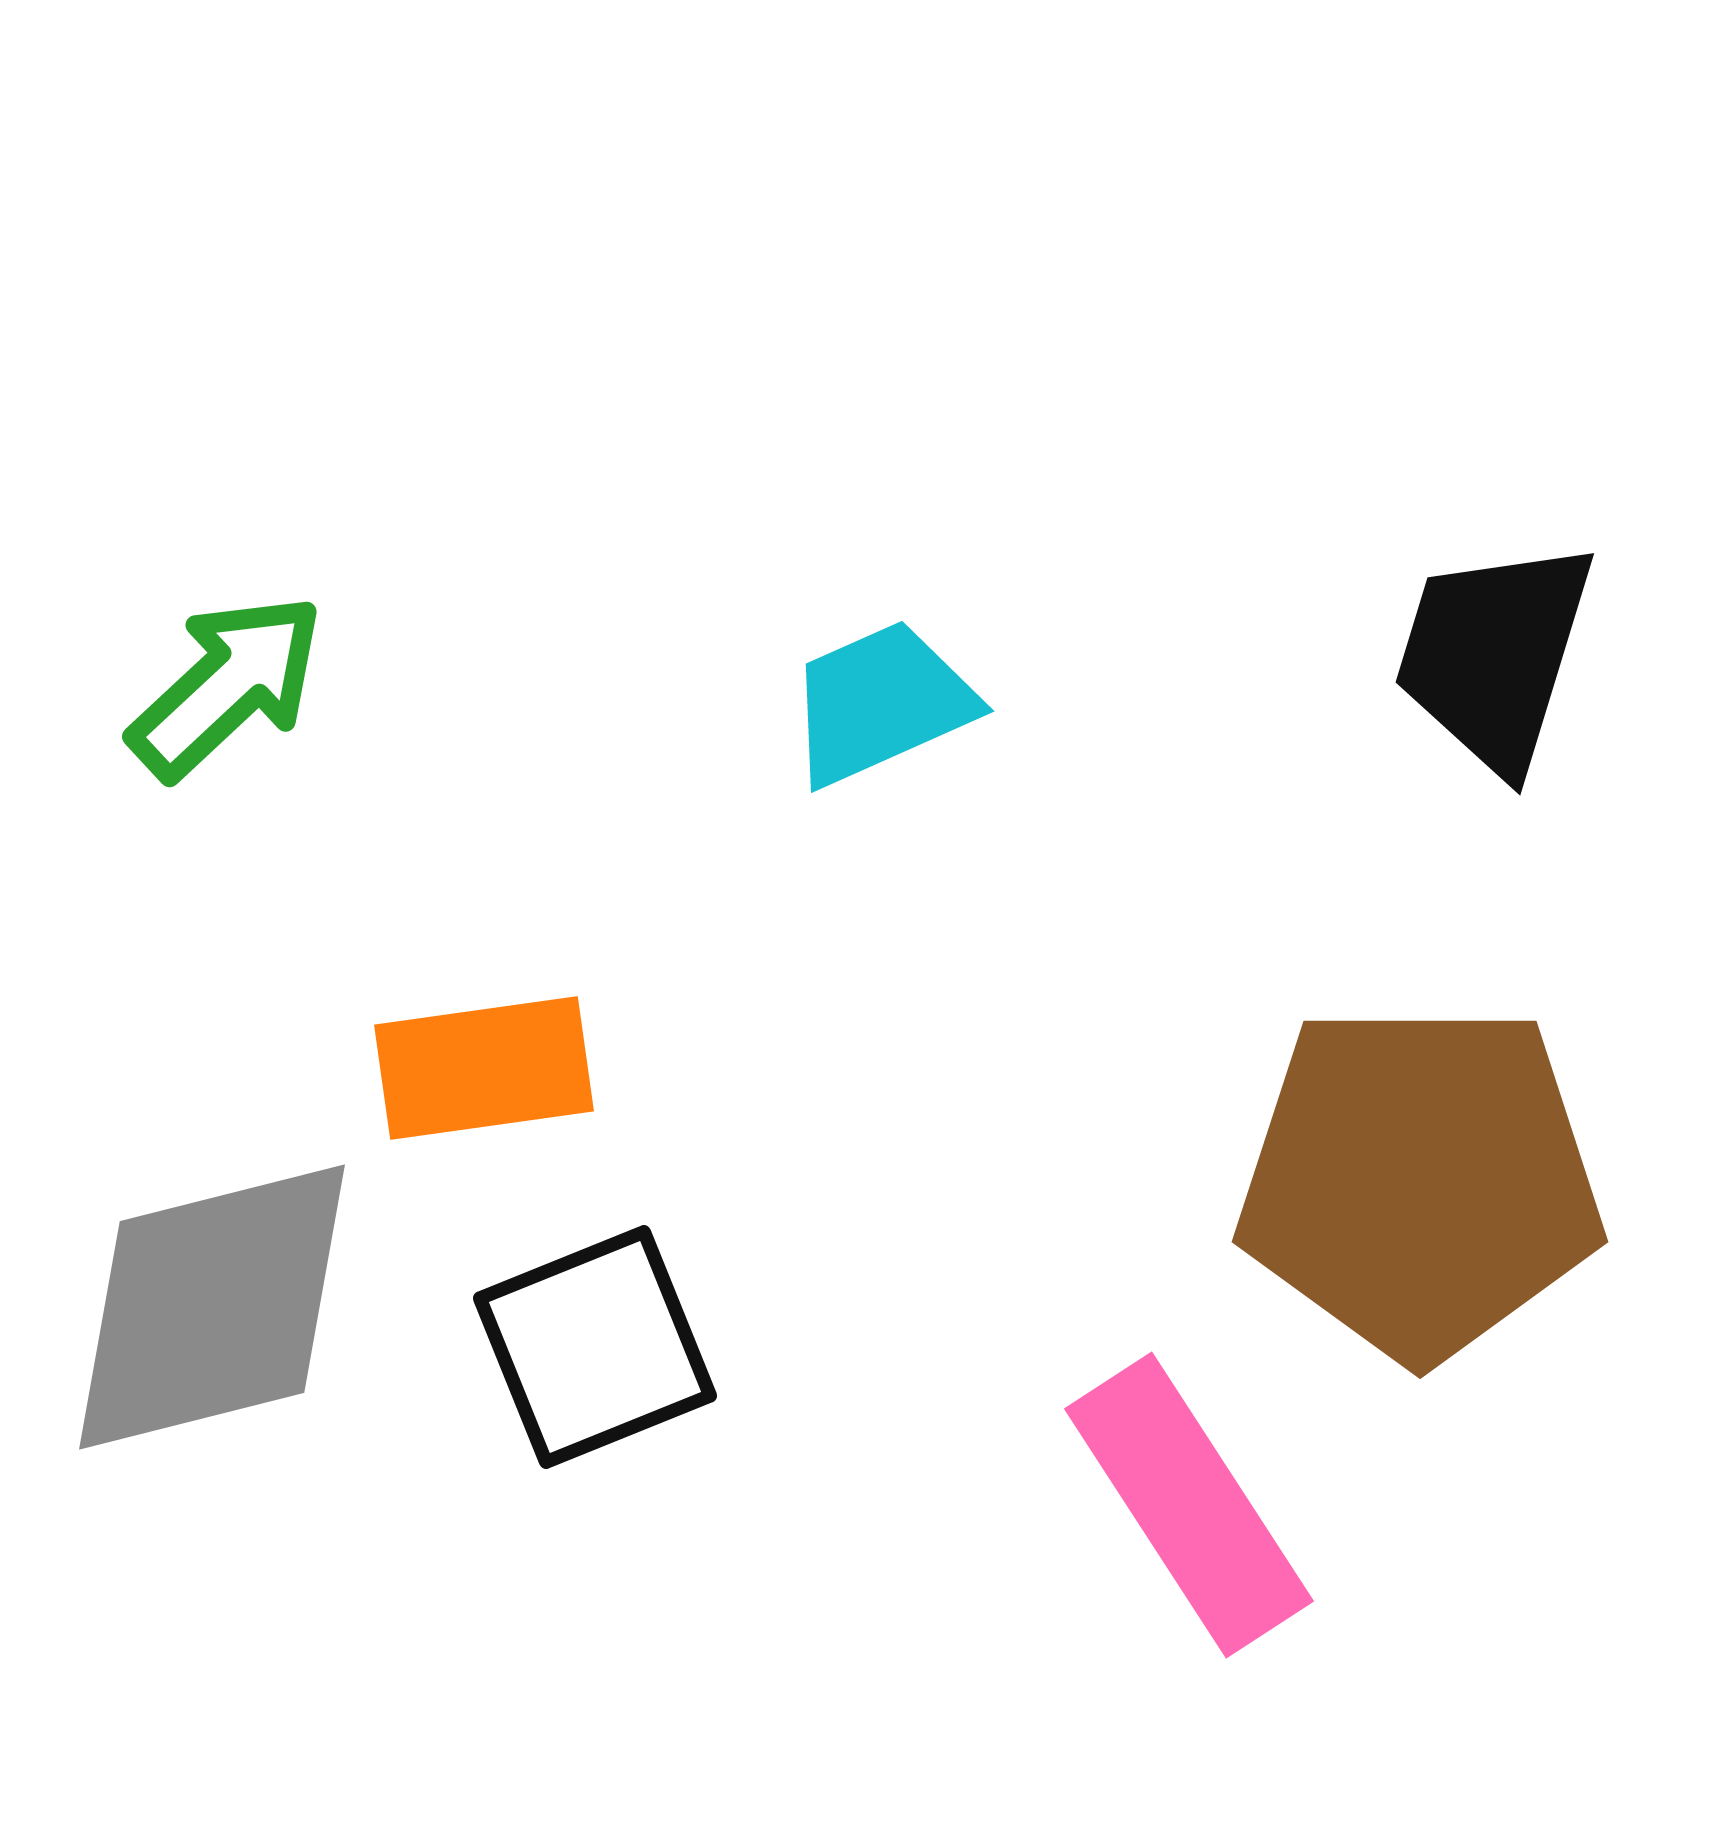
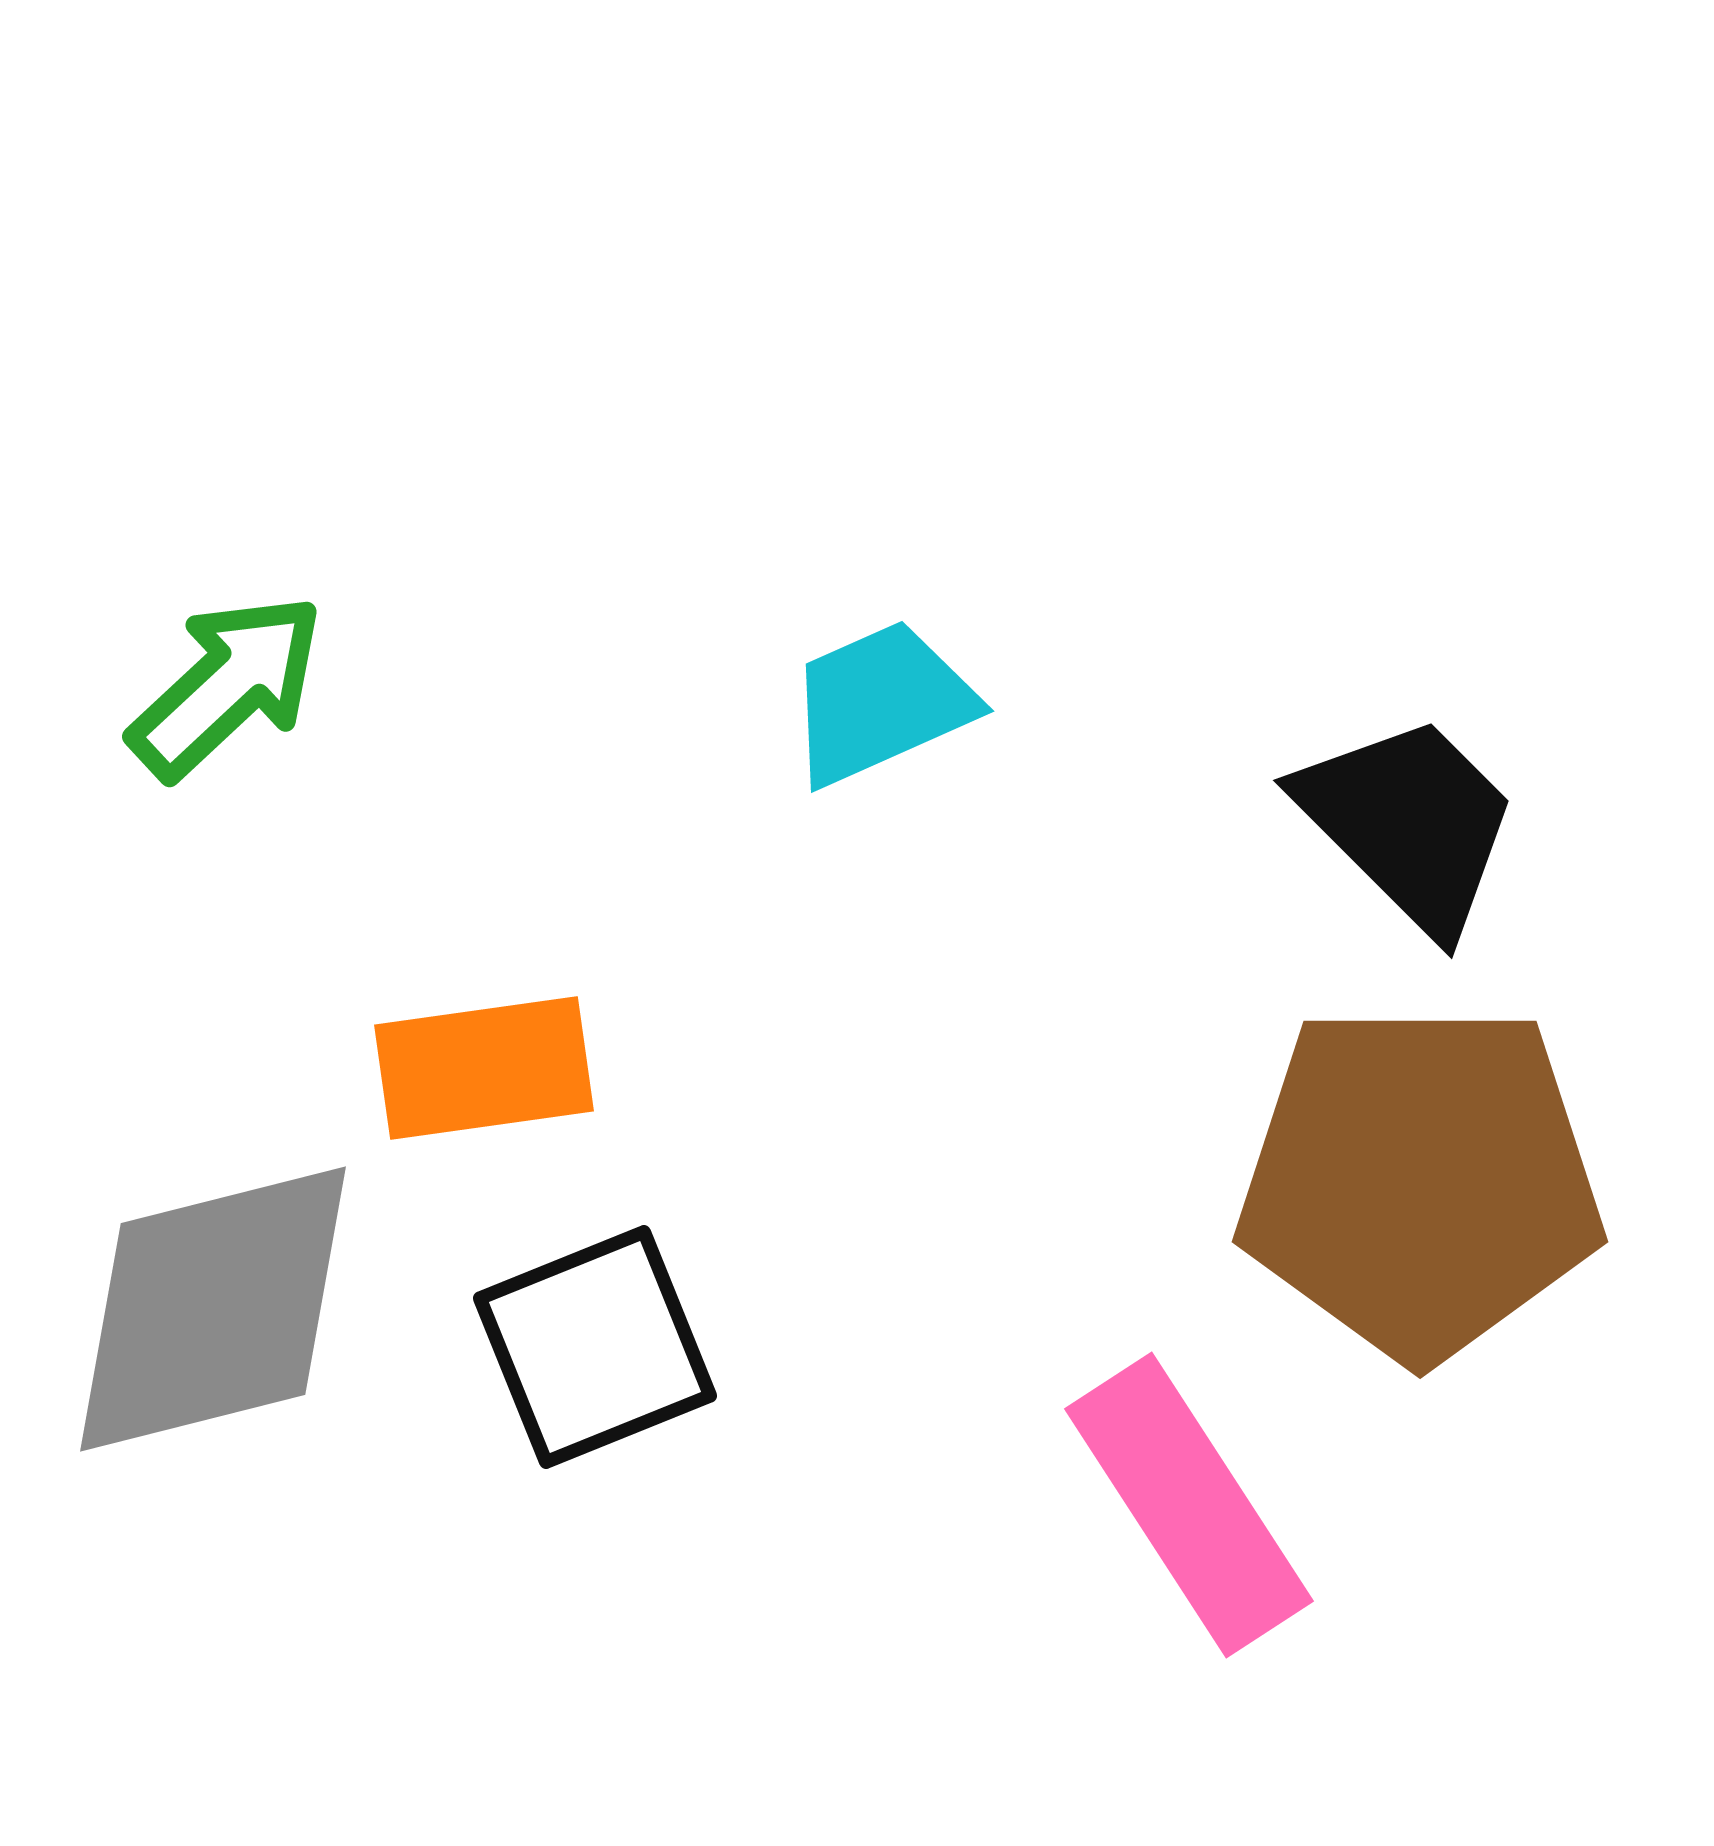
black trapezoid: moved 85 px left, 168 px down; rotated 118 degrees clockwise
gray diamond: moved 1 px right, 2 px down
